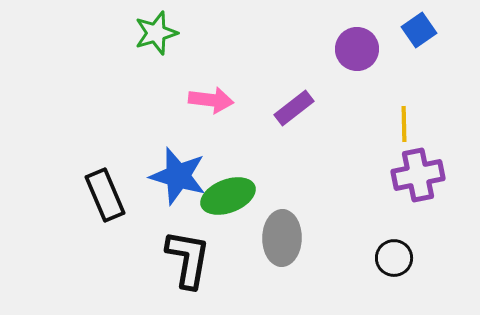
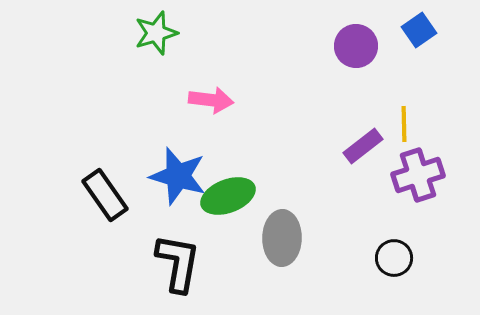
purple circle: moved 1 px left, 3 px up
purple rectangle: moved 69 px right, 38 px down
purple cross: rotated 6 degrees counterclockwise
black rectangle: rotated 12 degrees counterclockwise
black L-shape: moved 10 px left, 4 px down
